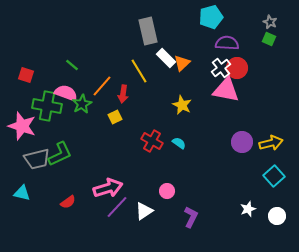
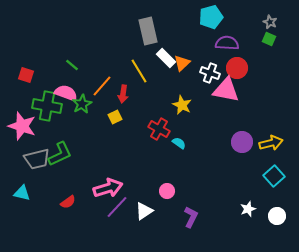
white cross: moved 11 px left, 5 px down; rotated 30 degrees counterclockwise
red cross: moved 7 px right, 12 px up
